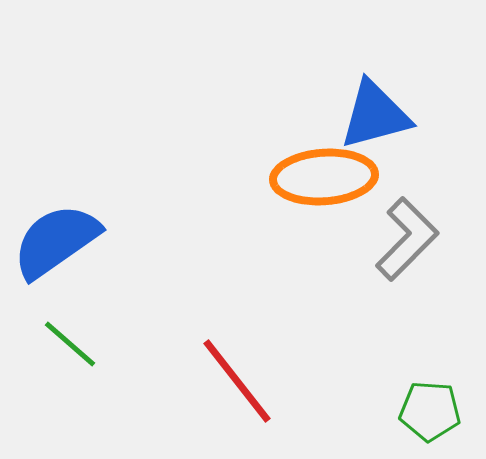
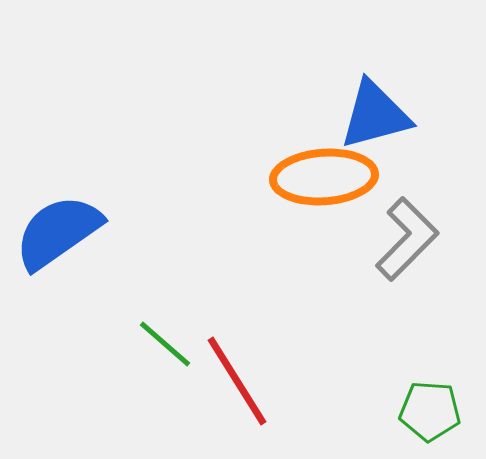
blue semicircle: moved 2 px right, 9 px up
green line: moved 95 px right
red line: rotated 6 degrees clockwise
